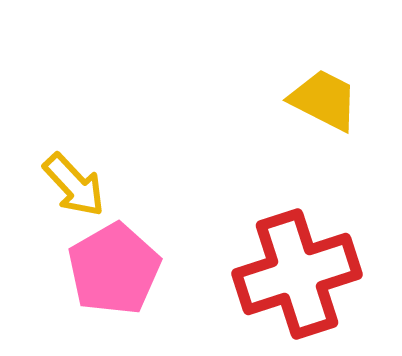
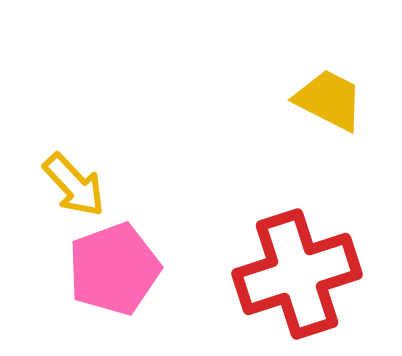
yellow trapezoid: moved 5 px right
pink pentagon: rotated 10 degrees clockwise
